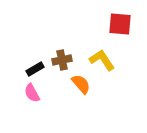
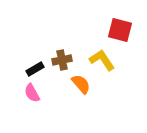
red square: moved 6 px down; rotated 10 degrees clockwise
